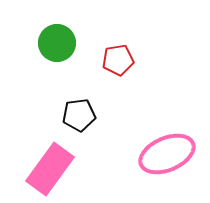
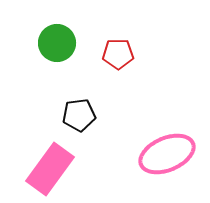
red pentagon: moved 6 px up; rotated 8 degrees clockwise
